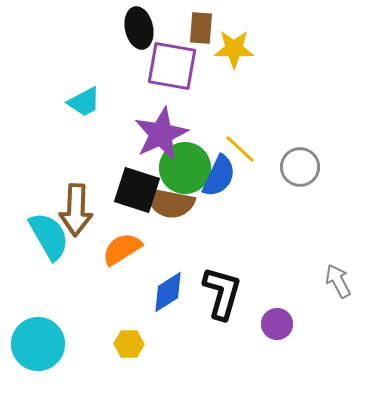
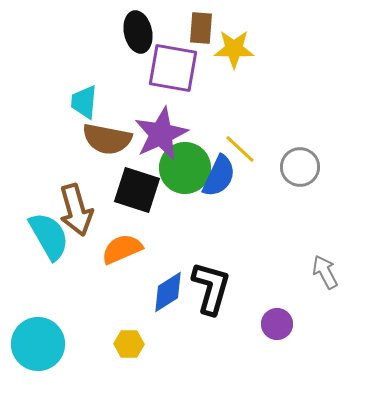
black ellipse: moved 1 px left, 4 px down
purple square: moved 1 px right, 2 px down
cyan trapezoid: rotated 123 degrees clockwise
brown semicircle: moved 63 px left, 64 px up
brown arrow: rotated 18 degrees counterclockwise
orange semicircle: rotated 9 degrees clockwise
gray arrow: moved 13 px left, 9 px up
black L-shape: moved 11 px left, 5 px up
